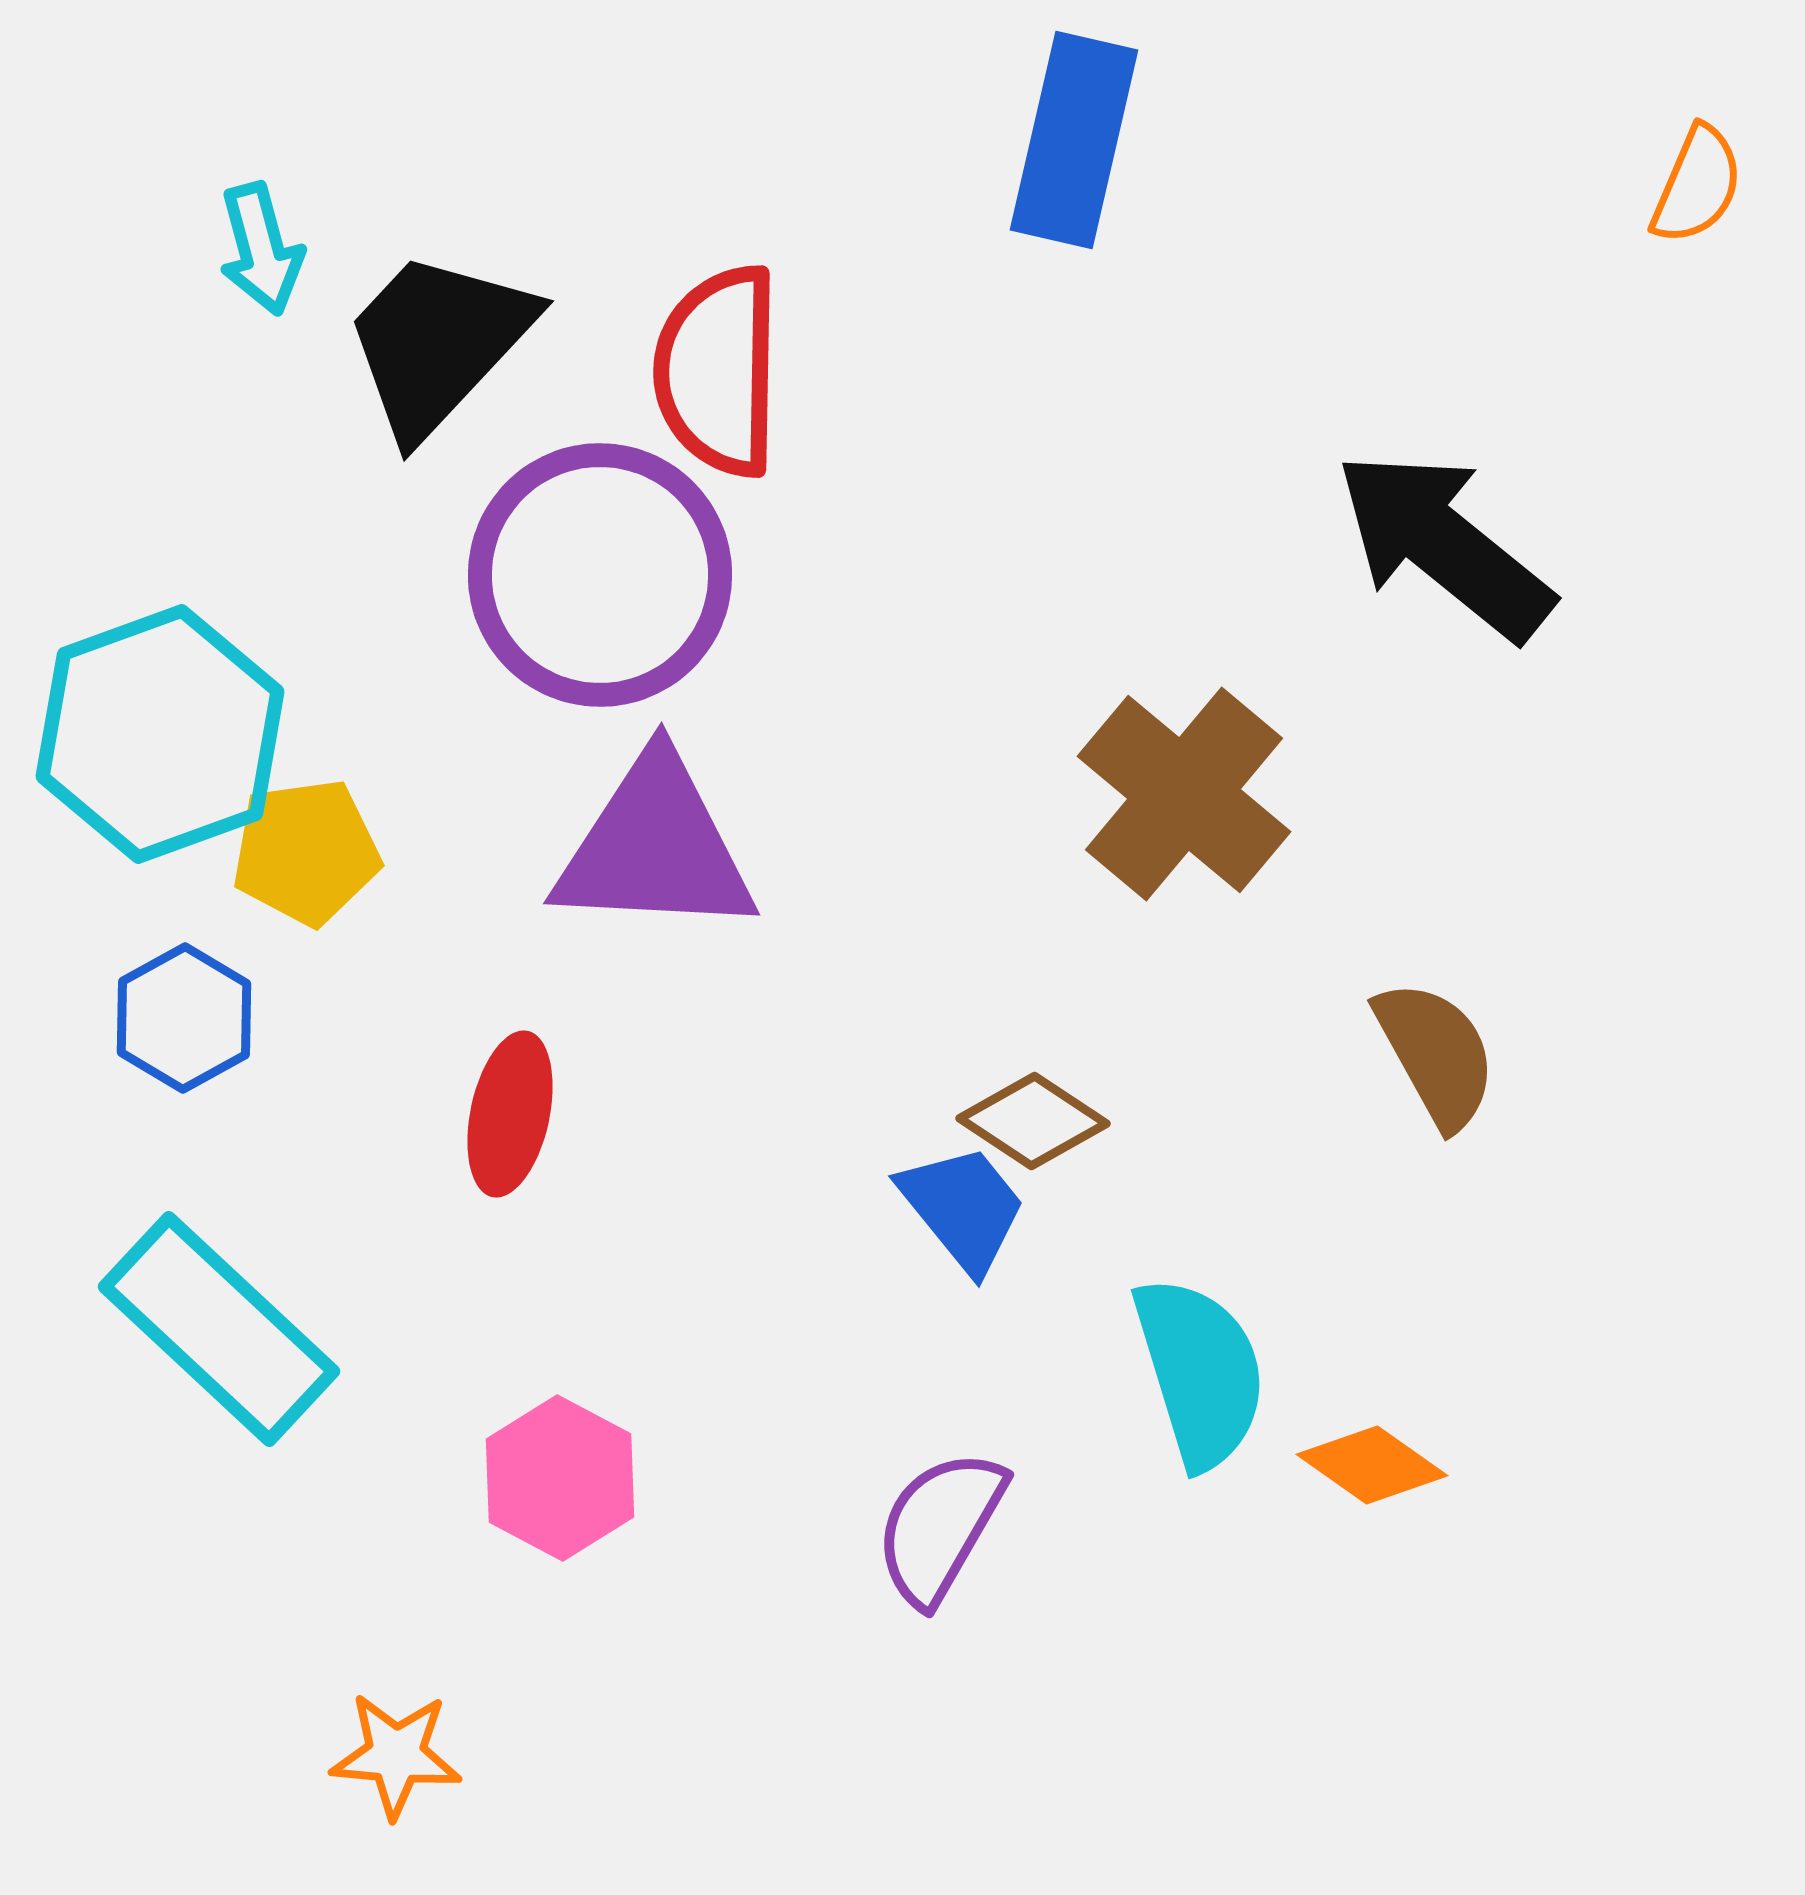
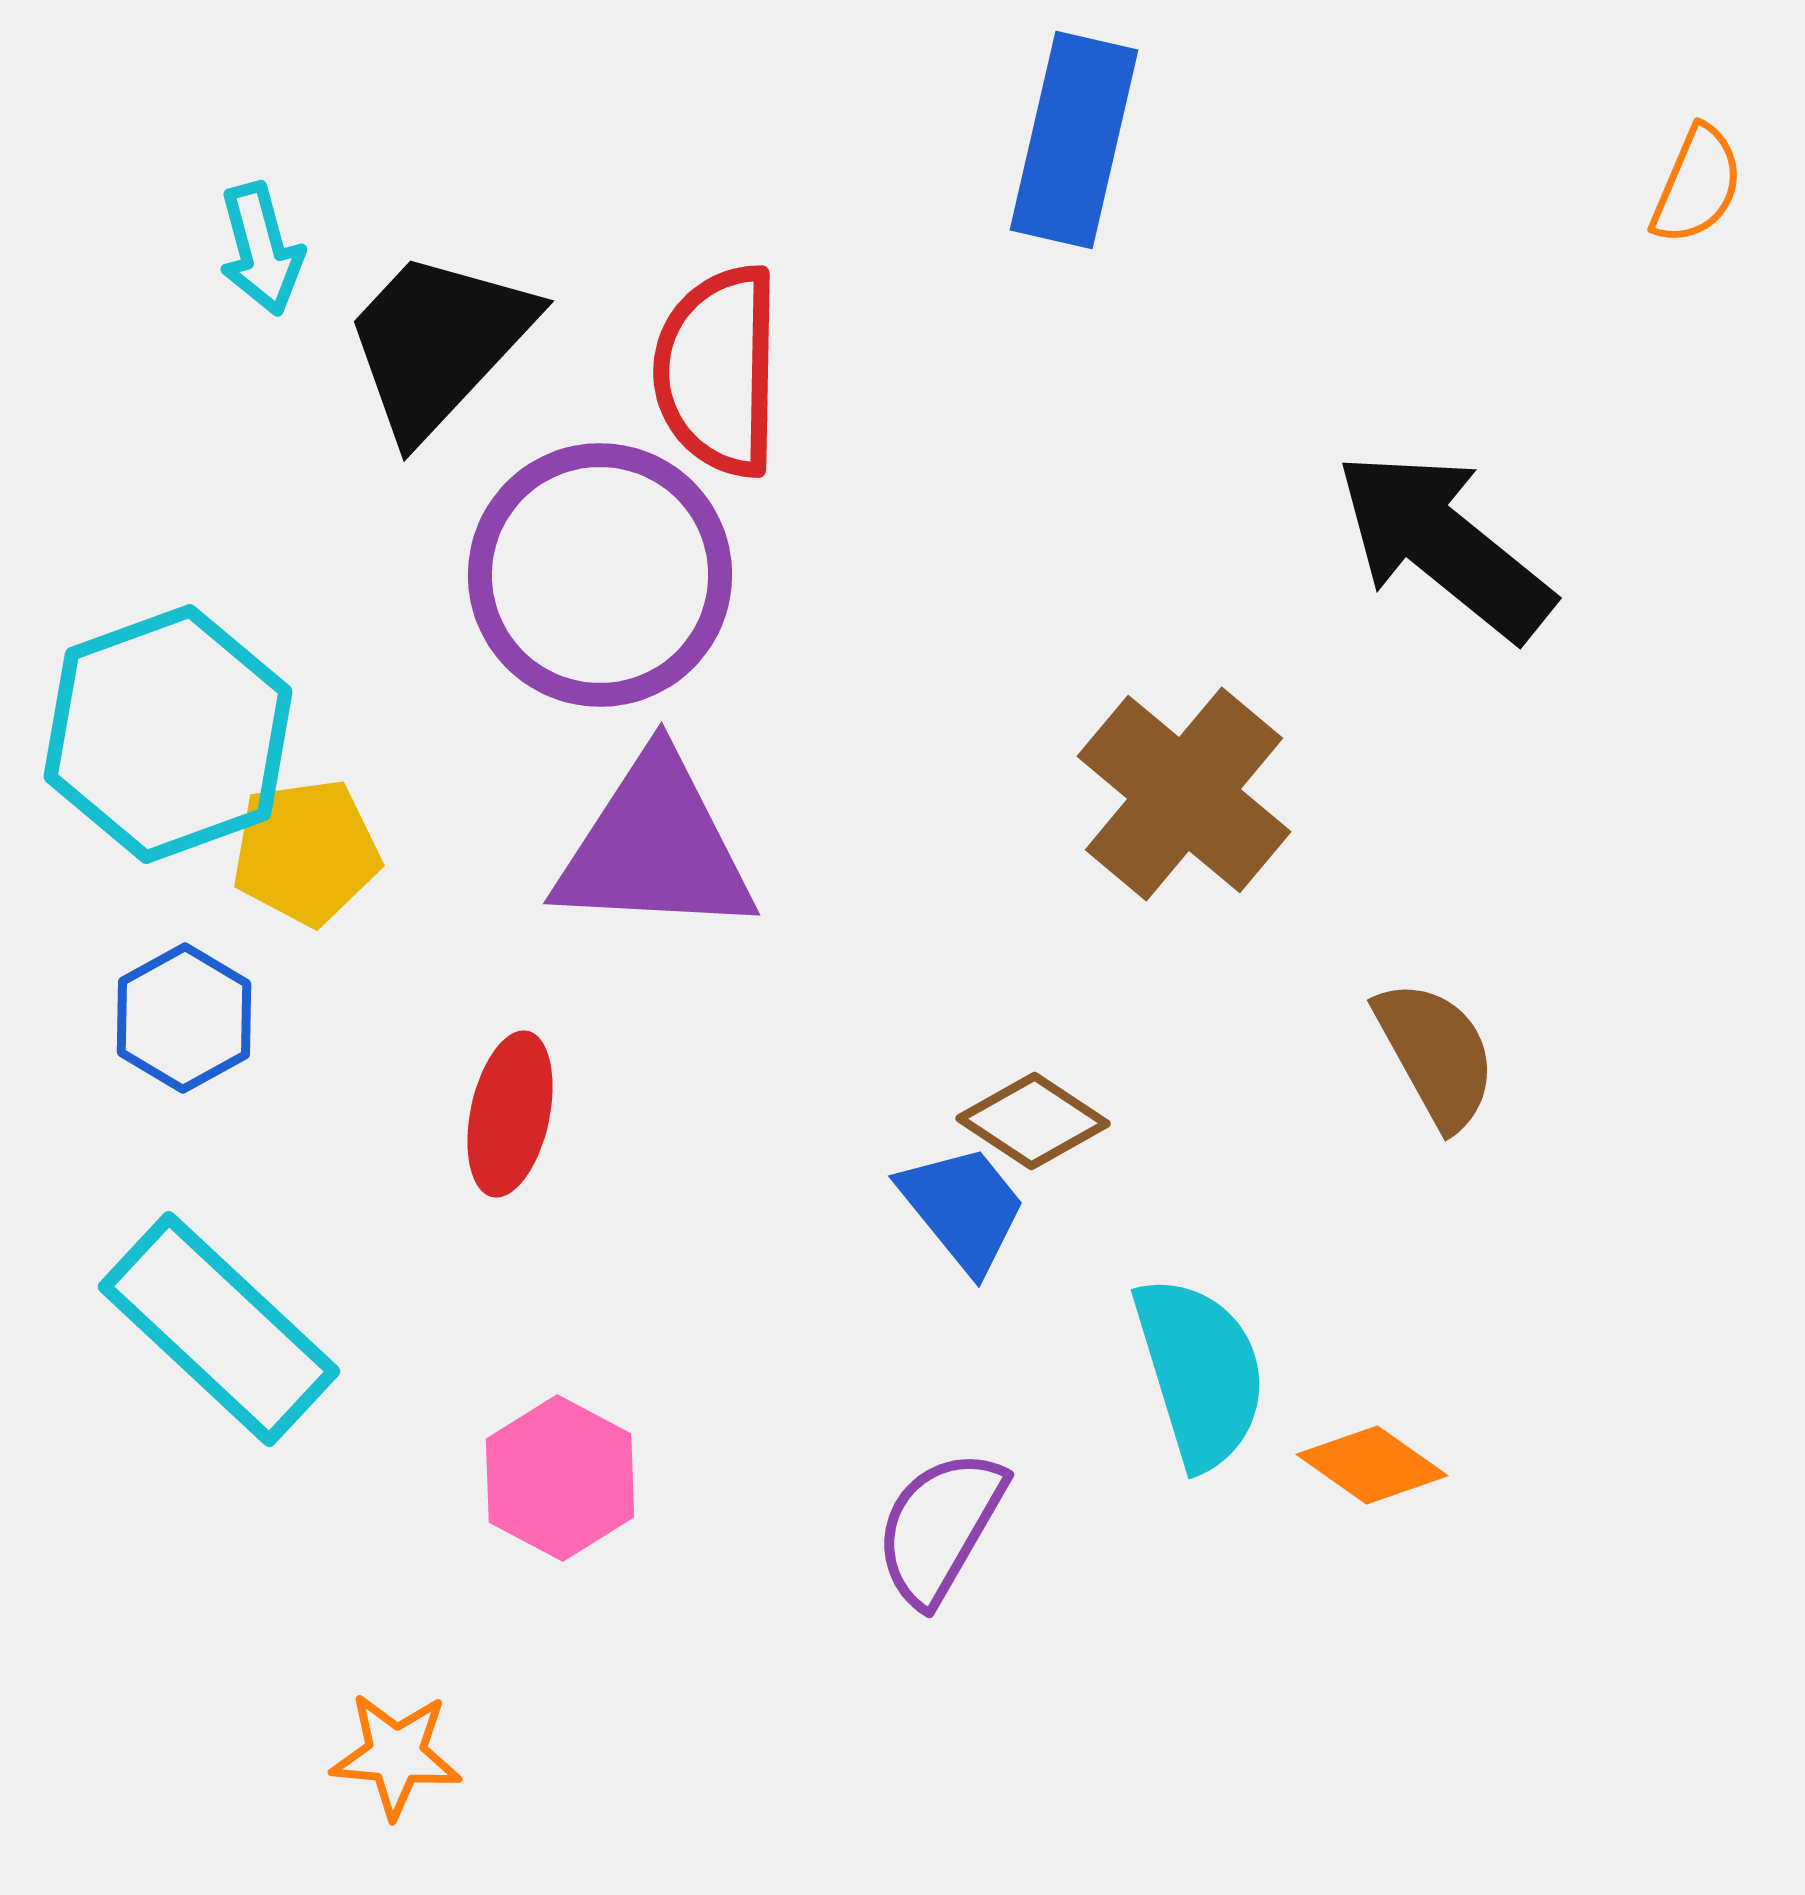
cyan hexagon: moved 8 px right
